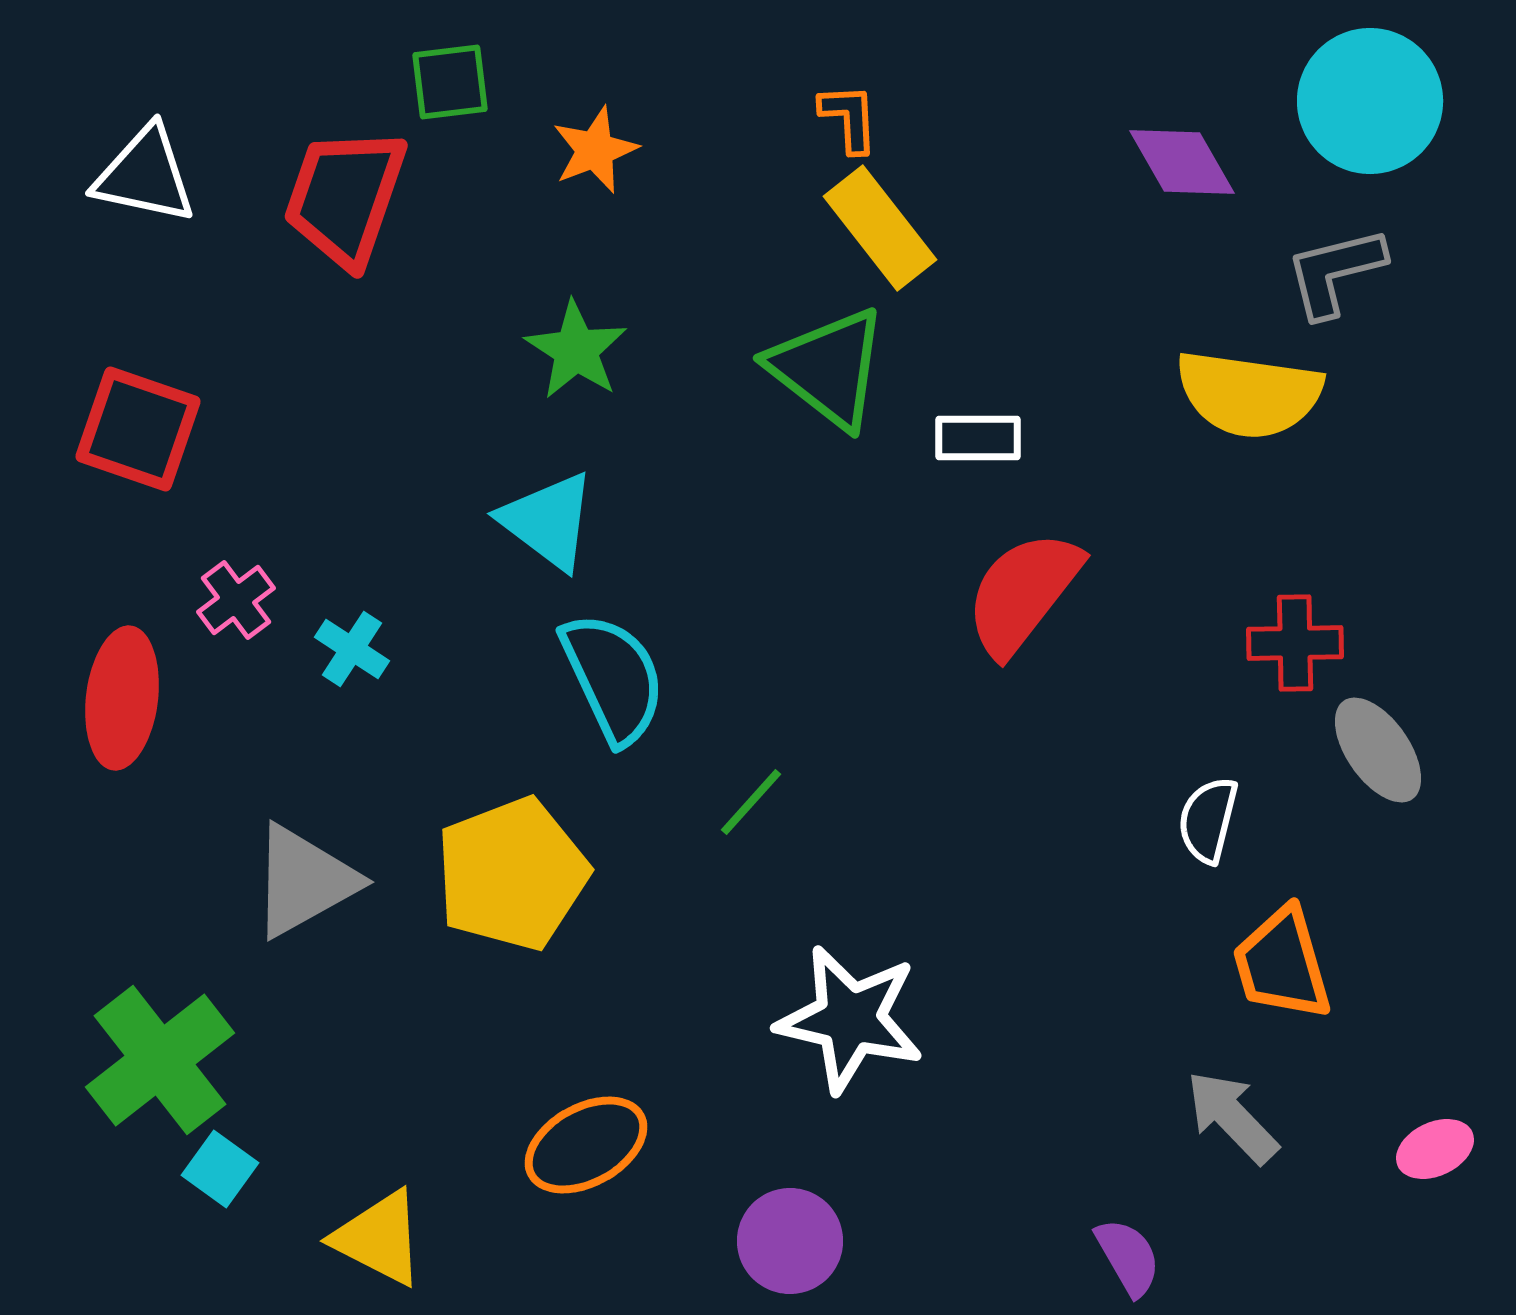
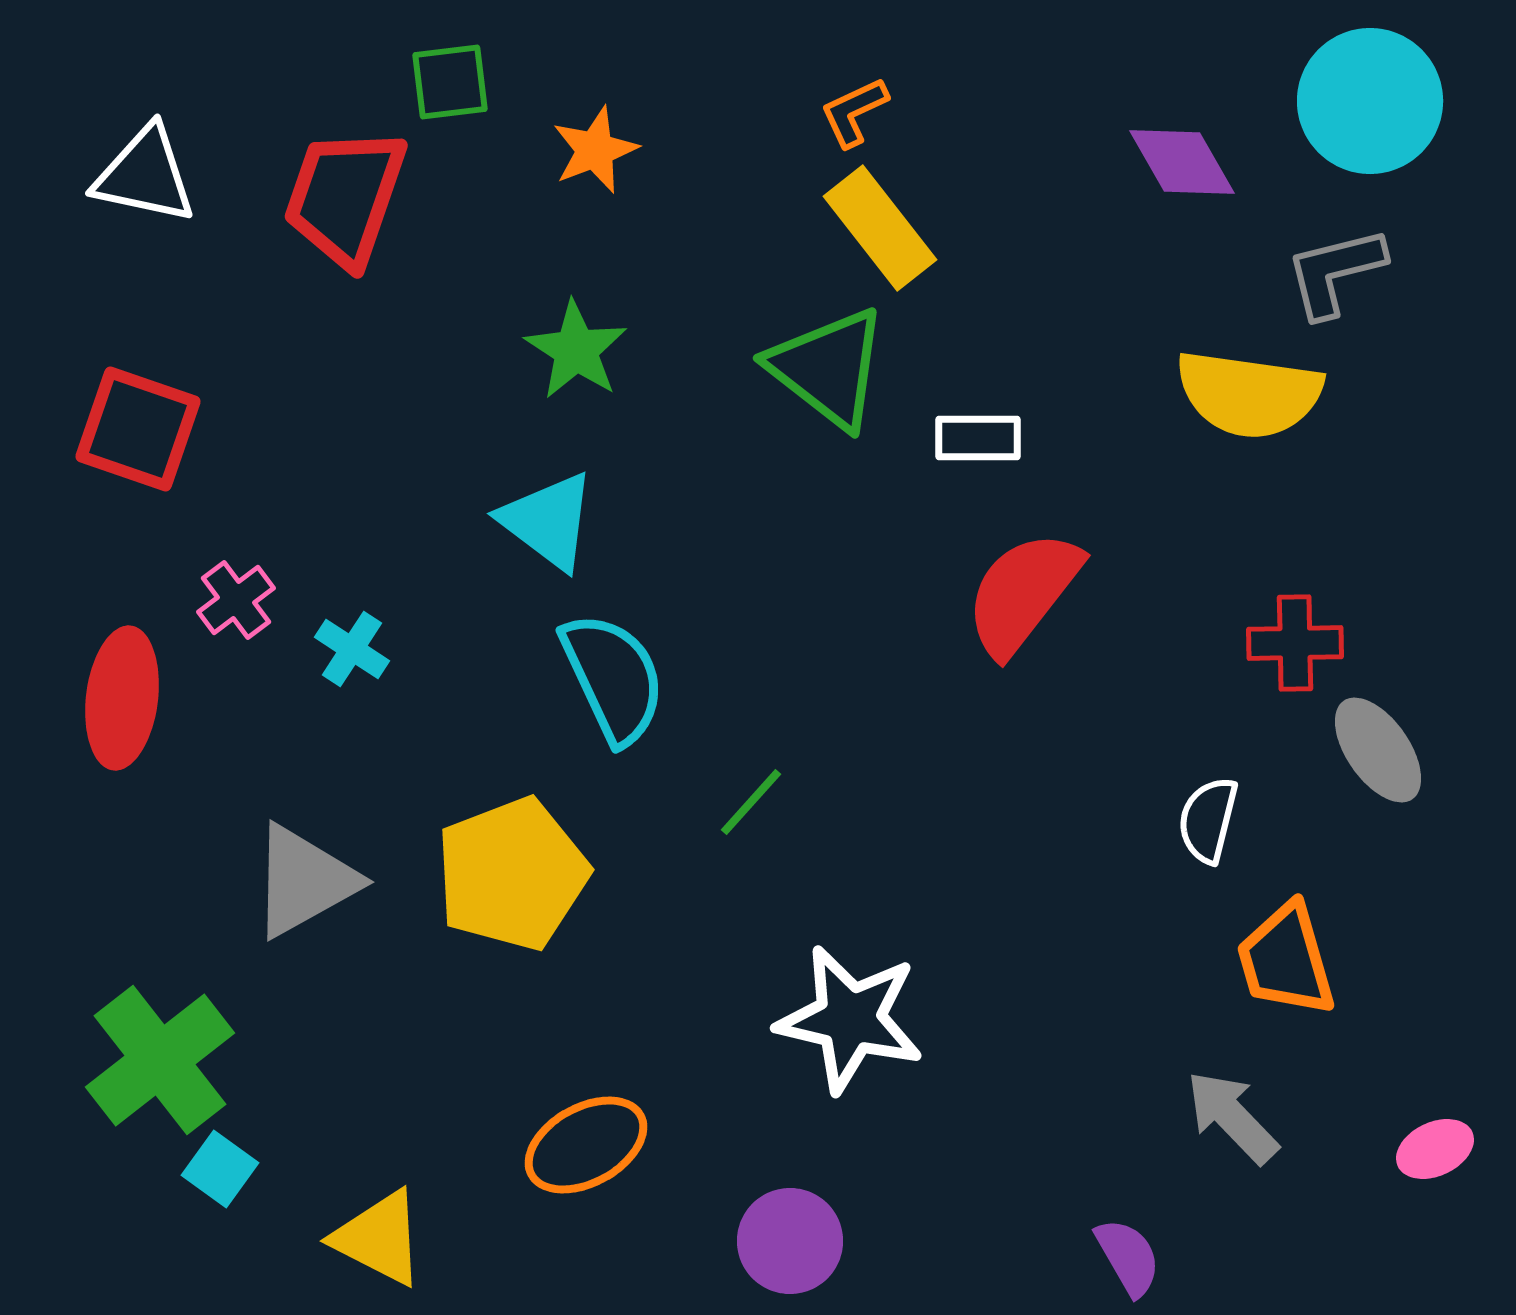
orange L-shape: moved 5 px right, 6 px up; rotated 112 degrees counterclockwise
orange trapezoid: moved 4 px right, 4 px up
